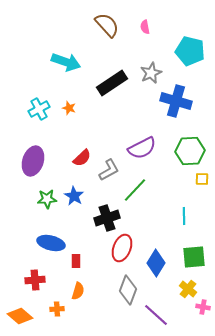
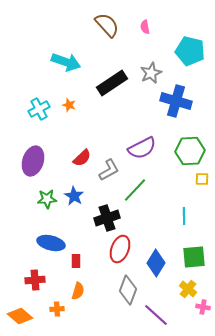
orange star: moved 3 px up
red ellipse: moved 2 px left, 1 px down
